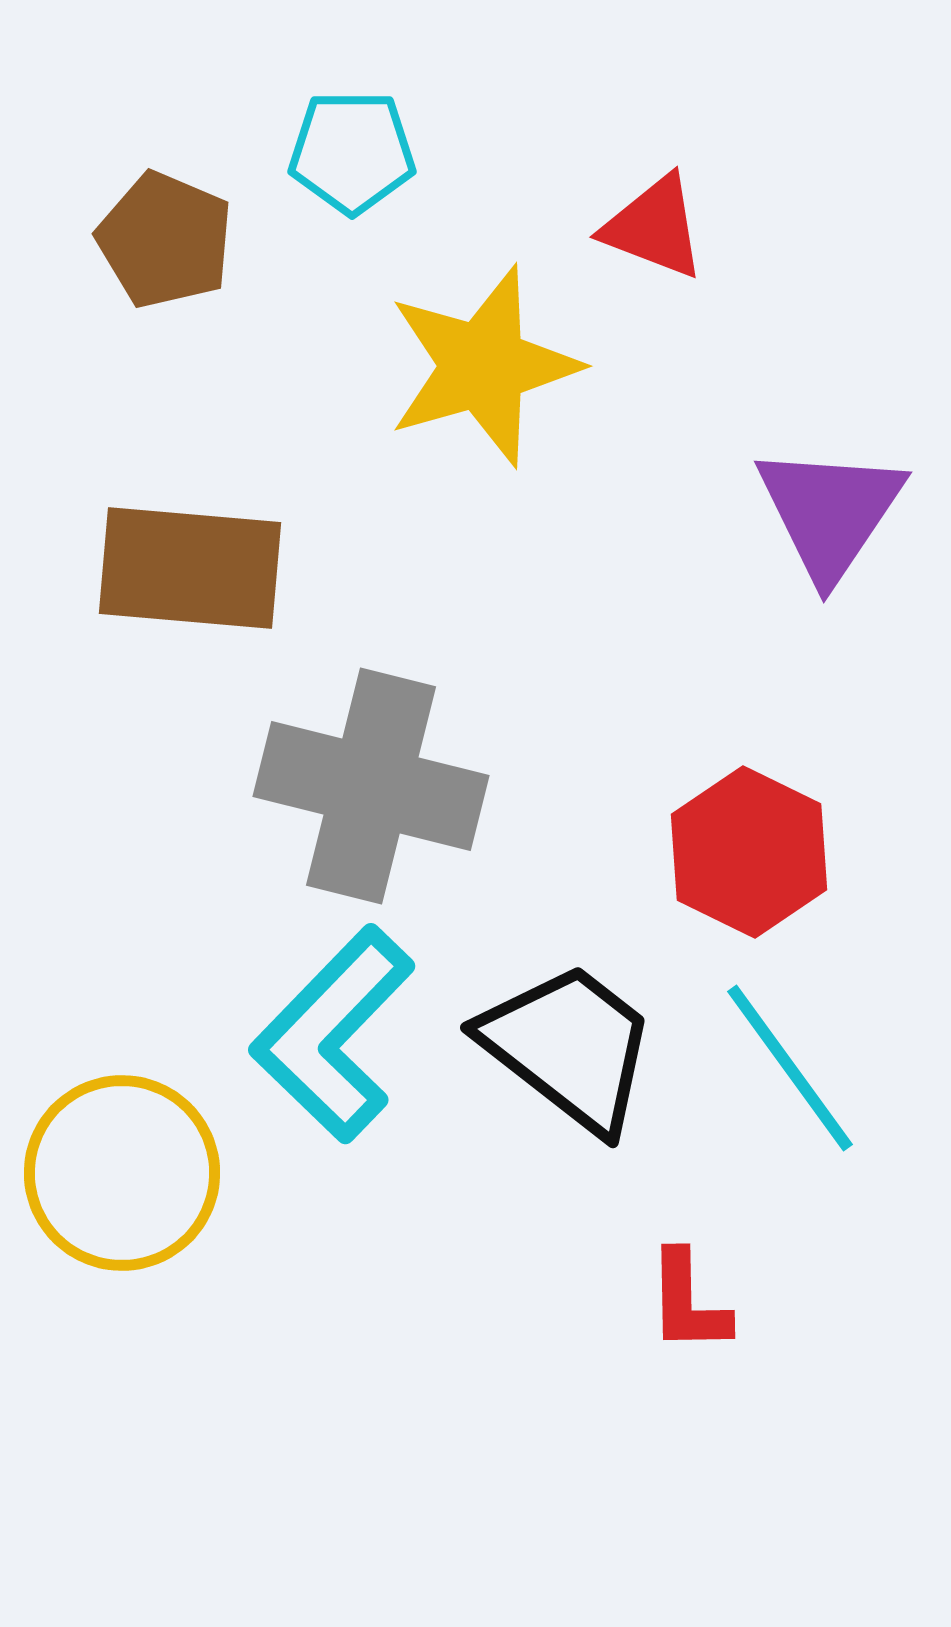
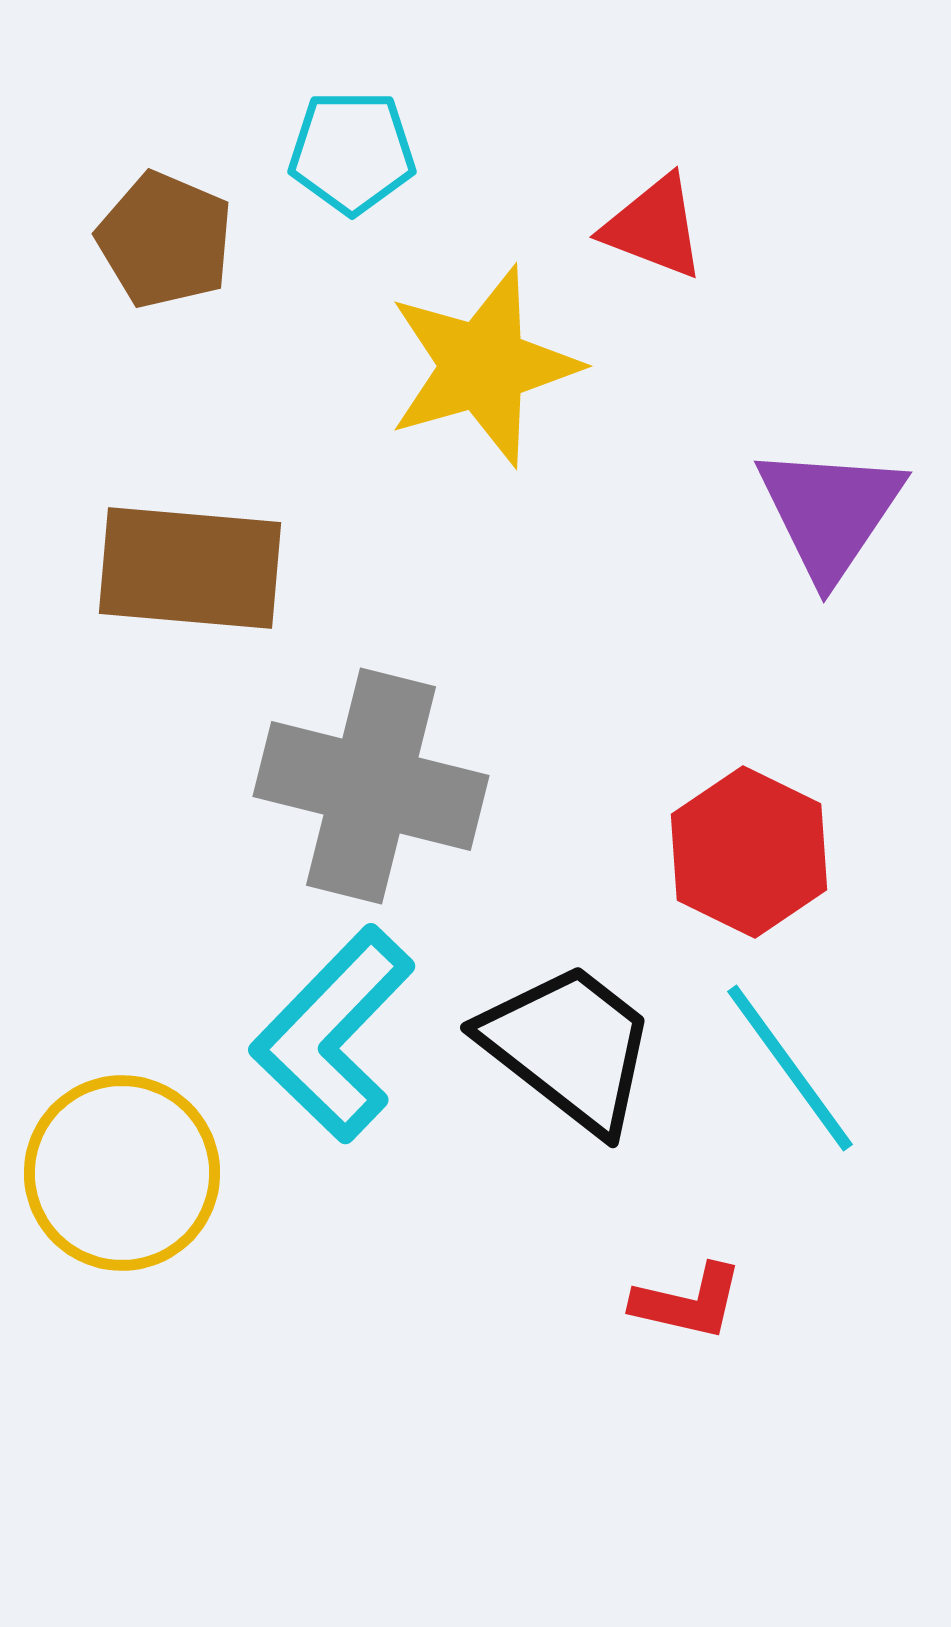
red L-shape: rotated 76 degrees counterclockwise
